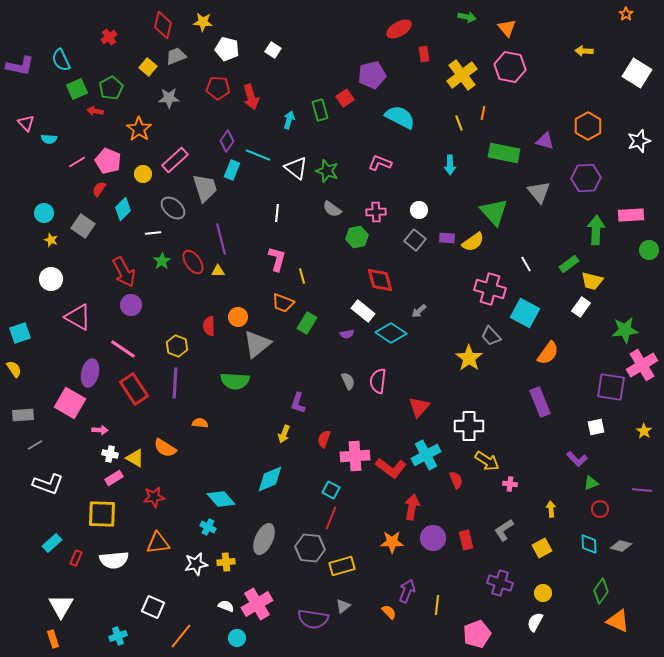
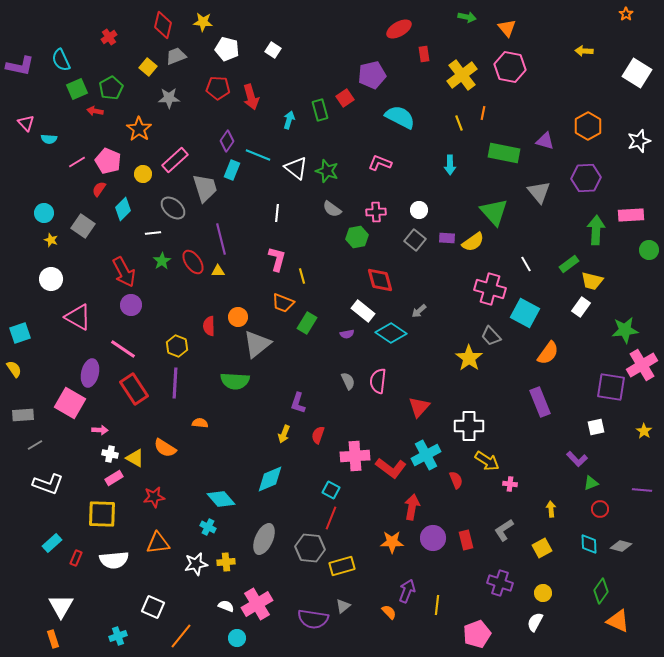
red semicircle at (324, 439): moved 6 px left, 4 px up
